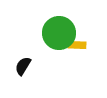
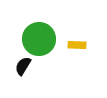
green circle: moved 20 px left, 6 px down
